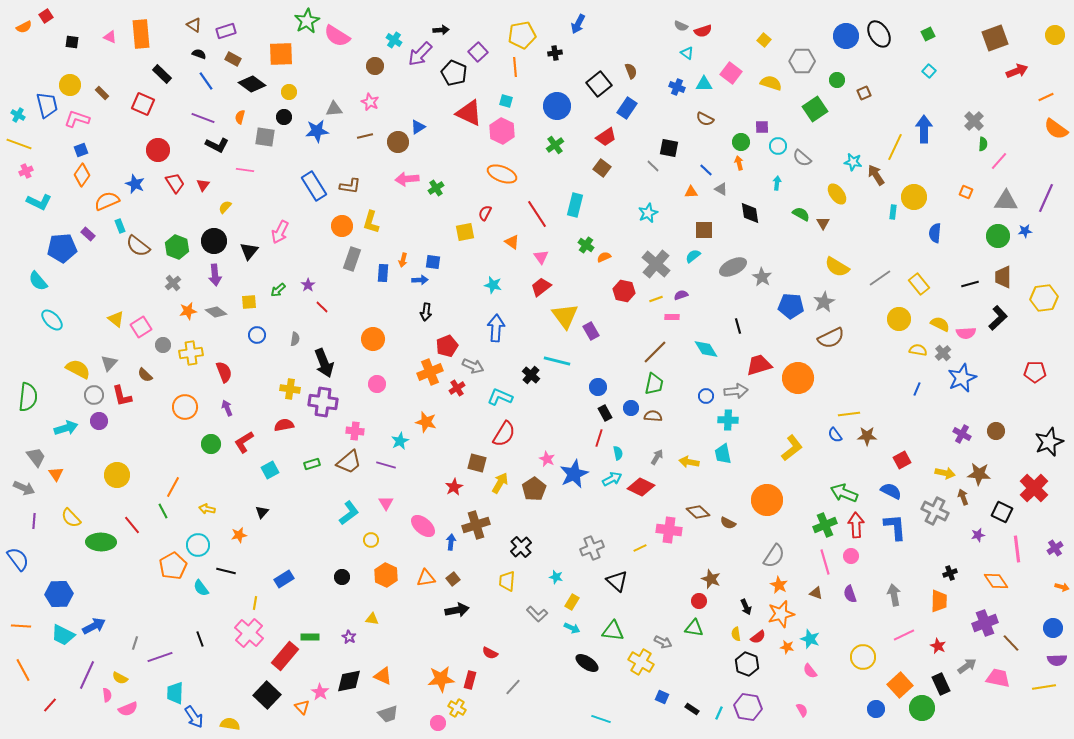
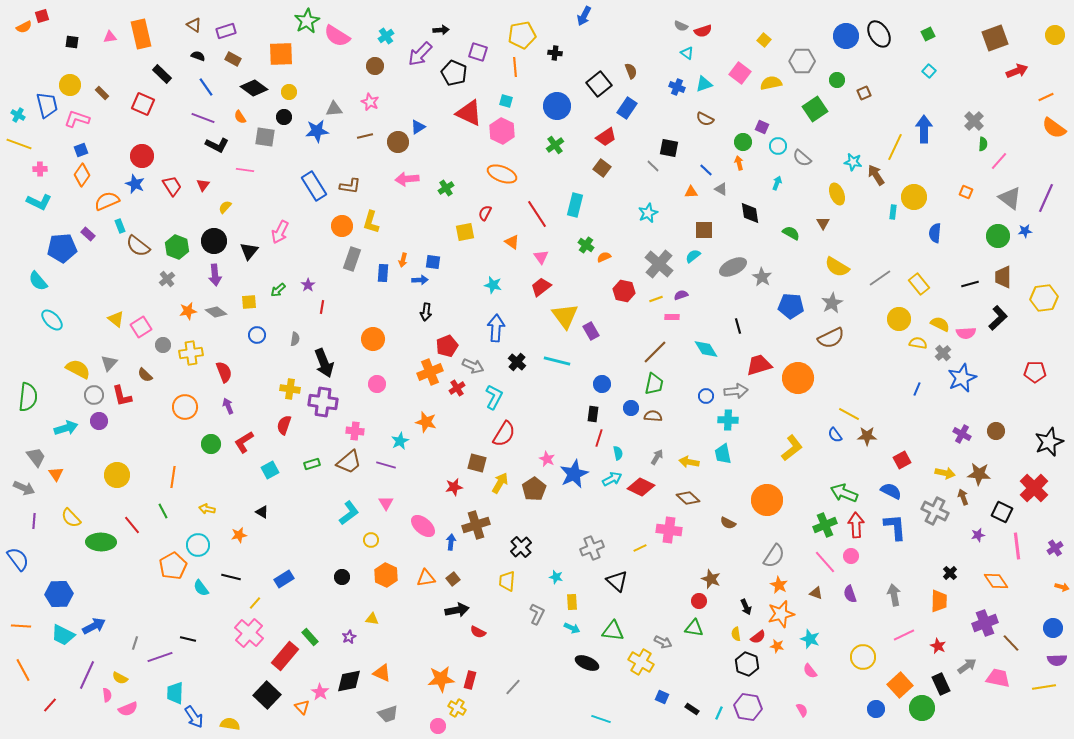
red square at (46, 16): moved 4 px left; rotated 16 degrees clockwise
blue arrow at (578, 24): moved 6 px right, 8 px up
orange rectangle at (141, 34): rotated 8 degrees counterclockwise
pink triangle at (110, 37): rotated 32 degrees counterclockwise
cyan cross at (394, 40): moved 8 px left, 4 px up; rotated 21 degrees clockwise
purple square at (478, 52): rotated 30 degrees counterclockwise
black cross at (555, 53): rotated 16 degrees clockwise
black semicircle at (199, 54): moved 1 px left, 2 px down
pink square at (731, 73): moved 9 px right
blue line at (206, 81): moved 6 px down
yellow semicircle at (771, 83): rotated 30 degrees counterclockwise
black diamond at (252, 84): moved 2 px right, 4 px down
cyan triangle at (704, 84): rotated 18 degrees counterclockwise
orange semicircle at (240, 117): rotated 48 degrees counterclockwise
purple square at (762, 127): rotated 24 degrees clockwise
orange semicircle at (1056, 129): moved 2 px left, 1 px up
green circle at (741, 142): moved 2 px right
red circle at (158, 150): moved 16 px left, 6 px down
pink cross at (26, 171): moved 14 px right, 2 px up; rotated 24 degrees clockwise
red trapezoid at (175, 183): moved 3 px left, 3 px down
cyan arrow at (777, 183): rotated 16 degrees clockwise
green cross at (436, 188): moved 10 px right
yellow ellipse at (837, 194): rotated 15 degrees clockwise
gray triangle at (1006, 201): moved 4 px right, 3 px up; rotated 35 degrees clockwise
green semicircle at (801, 214): moved 10 px left, 19 px down
gray cross at (656, 264): moved 3 px right
gray cross at (173, 283): moved 6 px left, 4 px up
gray star at (824, 302): moved 8 px right, 1 px down
red line at (322, 307): rotated 56 degrees clockwise
yellow semicircle at (918, 350): moved 7 px up
black cross at (531, 375): moved 14 px left, 13 px up
blue circle at (598, 387): moved 4 px right, 3 px up
cyan L-shape at (500, 397): moved 6 px left; rotated 95 degrees clockwise
purple arrow at (227, 408): moved 1 px right, 2 px up
black rectangle at (605, 413): moved 12 px left, 1 px down; rotated 35 degrees clockwise
yellow line at (849, 414): rotated 35 degrees clockwise
red semicircle at (284, 425): rotated 60 degrees counterclockwise
orange line at (173, 487): moved 10 px up; rotated 20 degrees counterclockwise
red star at (454, 487): rotated 18 degrees clockwise
black triangle at (262, 512): rotated 40 degrees counterclockwise
brown diamond at (698, 512): moved 10 px left, 14 px up
pink line at (1017, 549): moved 3 px up
pink line at (825, 562): rotated 25 degrees counterclockwise
black line at (226, 571): moved 5 px right, 6 px down
black cross at (950, 573): rotated 24 degrees counterclockwise
yellow rectangle at (572, 602): rotated 35 degrees counterclockwise
yellow line at (255, 603): rotated 32 degrees clockwise
gray L-shape at (537, 614): rotated 110 degrees counterclockwise
green rectangle at (310, 637): rotated 48 degrees clockwise
purple star at (349, 637): rotated 16 degrees clockwise
black line at (200, 639): moved 12 px left; rotated 56 degrees counterclockwise
orange star at (787, 647): moved 10 px left, 1 px up
red semicircle at (490, 653): moved 12 px left, 21 px up
black ellipse at (587, 663): rotated 10 degrees counterclockwise
orange triangle at (383, 676): moved 1 px left, 3 px up
pink circle at (438, 723): moved 3 px down
